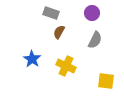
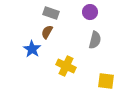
purple circle: moved 2 px left, 1 px up
brown semicircle: moved 12 px left
gray semicircle: rotated 12 degrees counterclockwise
blue star: moved 10 px up
